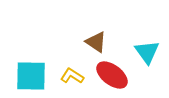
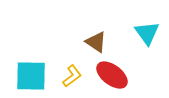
cyan triangle: moved 19 px up
yellow L-shape: rotated 110 degrees clockwise
